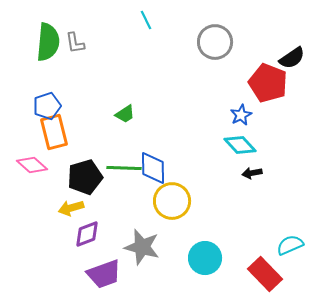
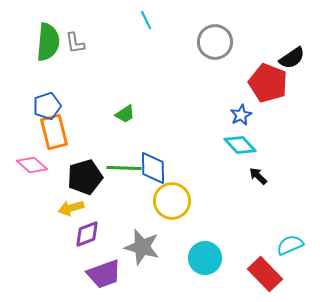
black arrow: moved 6 px right, 3 px down; rotated 54 degrees clockwise
